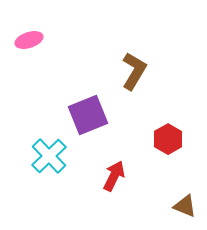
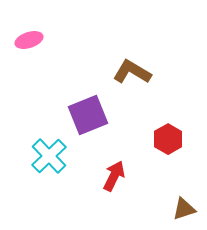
brown L-shape: moved 2 px left, 1 px down; rotated 90 degrees counterclockwise
brown triangle: moved 1 px left, 3 px down; rotated 40 degrees counterclockwise
